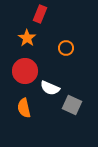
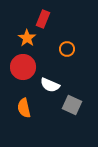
red rectangle: moved 3 px right, 5 px down
orange circle: moved 1 px right, 1 px down
red circle: moved 2 px left, 4 px up
white semicircle: moved 3 px up
